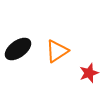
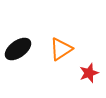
orange triangle: moved 4 px right, 2 px up
